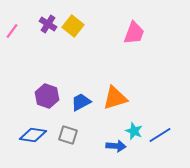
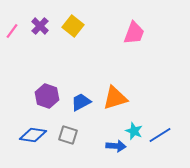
purple cross: moved 8 px left, 2 px down; rotated 12 degrees clockwise
